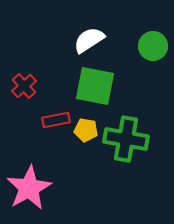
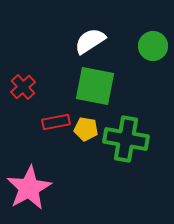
white semicircle: moved 1 px right, 1 px down
red cross: moved 1 px left, 1 px down
red rectangle: moved 2 px down
yellow pentagon: moved 1 px up
